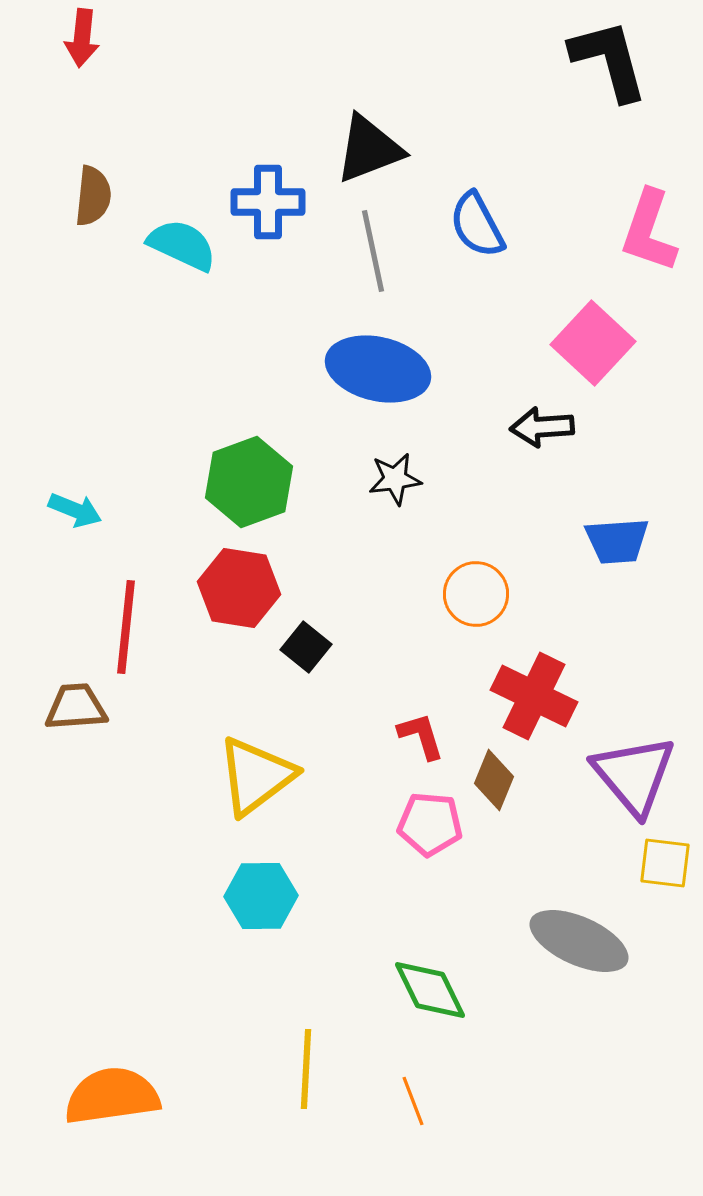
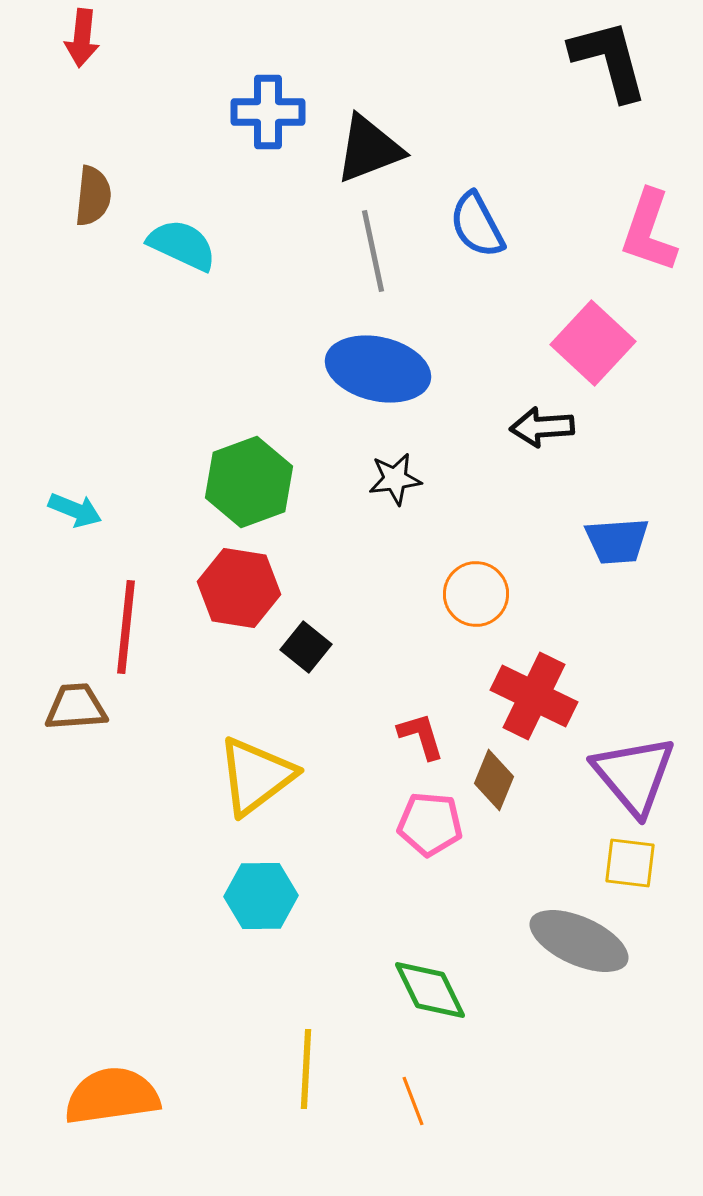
blue cross: moved 90 px up
yellow square: moved 35 px left
